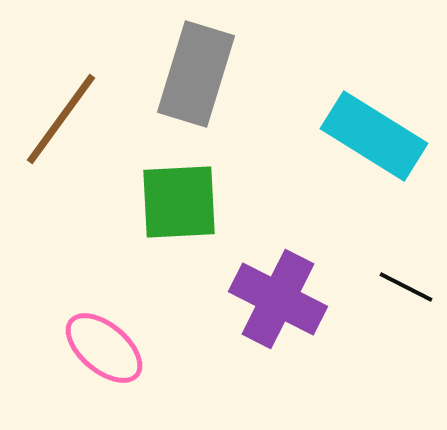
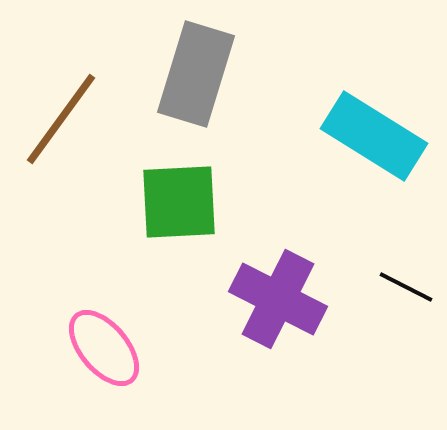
pink ellipse: rotated 10 degrees clockwise
